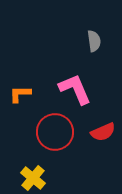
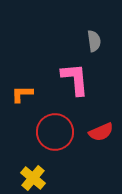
pink L-shape: moved 10 px up; rotated 18 degrees clockwise
orange L-shape: moved 2 px right
red semicircle: moved 2 px left
